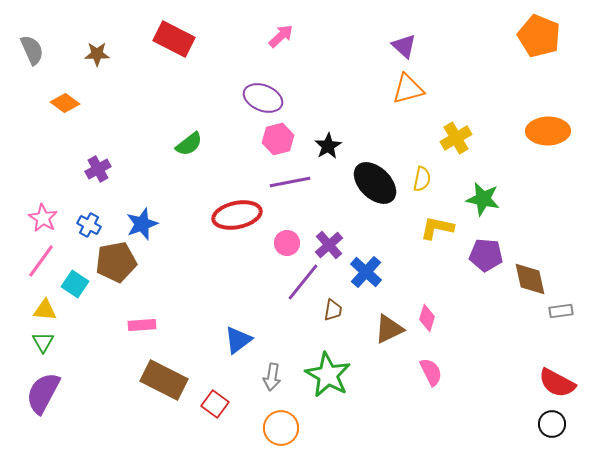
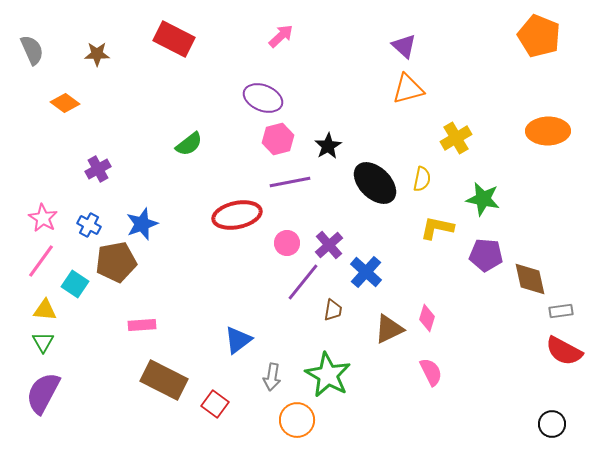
red semicircle at (557, 383): moved 7 px right, 32 px up
orange circle at (281, 428): moved 16 px right, 8 px up
